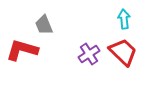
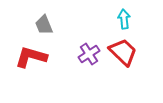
red L-shape: moved 9 px right, 7 px down
